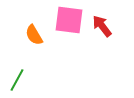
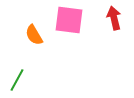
red arrow: moved 12 px right, 8 px up; rotated 25 degrees clockwise
